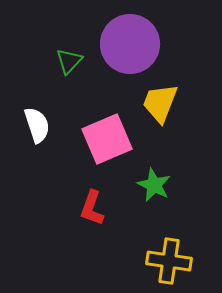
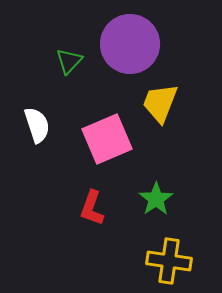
green star: moved 2 px right, 14 px down; rotated 12 degrees clockwise
